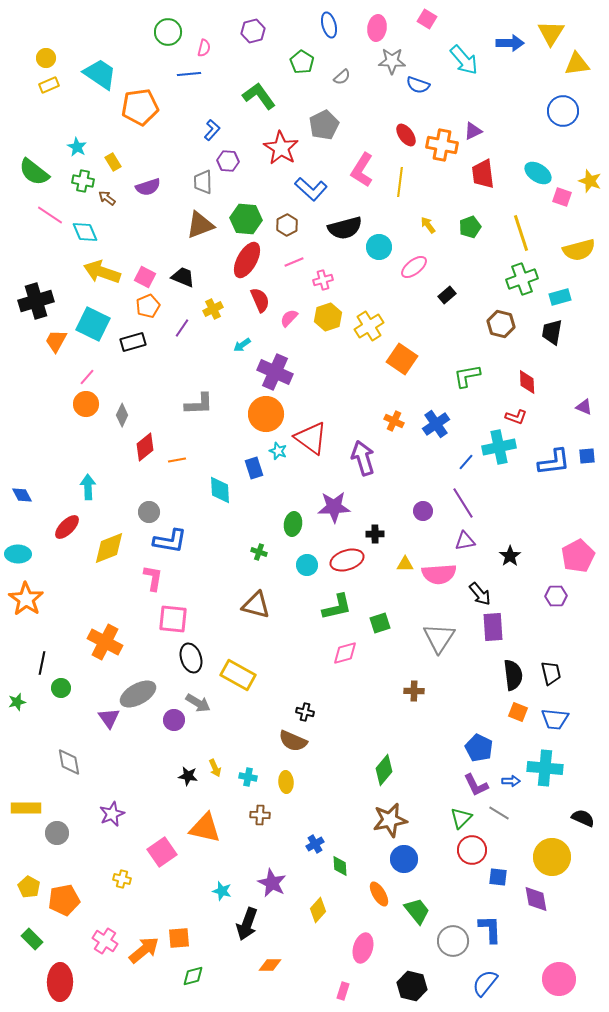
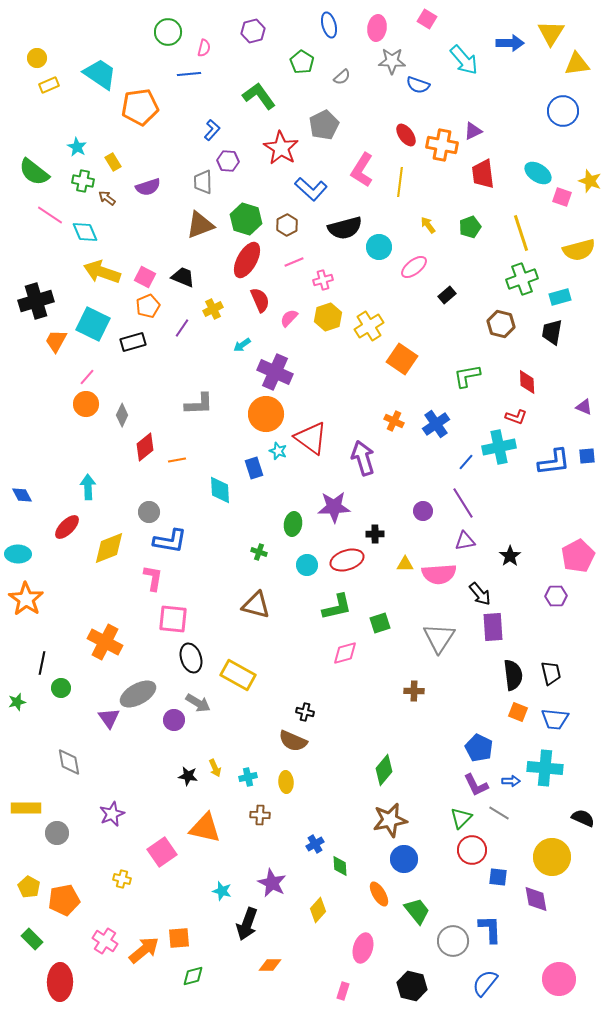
yellow circle at (46, 58): moved 9 px left
green hexagon at (246, 219): rotated 12 degrees clockwise
cyan cross at (248, 777): rotated 24 degrees counterclockwise
